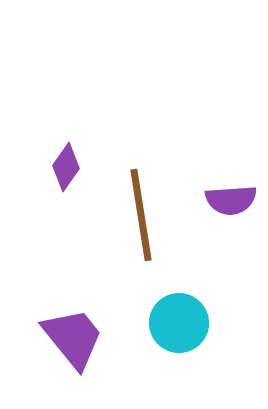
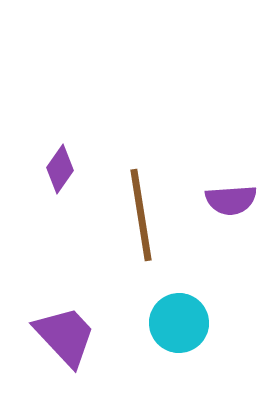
purple diamond: moved 6 px left, 2 px down
purple trapezoid: moved 8 px left, 2 px up; rotated 4 degrees counterclockwise
